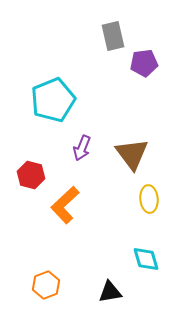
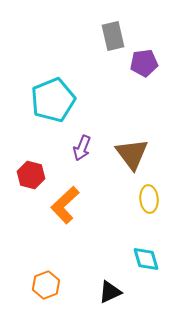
black triangle: rotated 15 degrees counterclockwise
